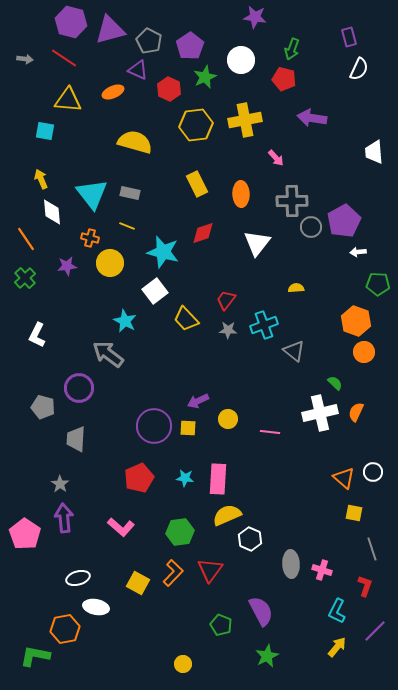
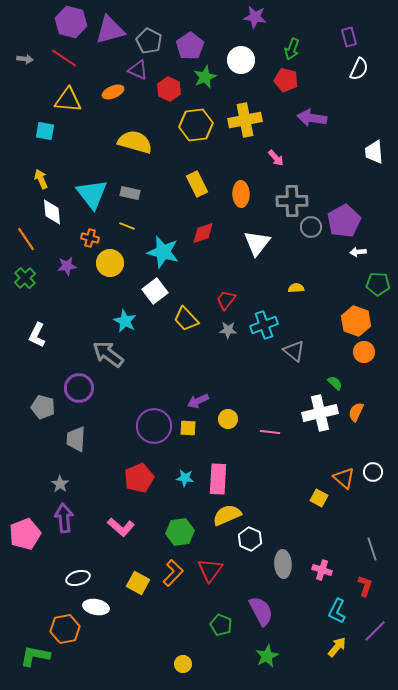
red pentagon at (284, 79): moved 2 px right, 1 px down
yellow square at (354, 513): moved 35 px left, 15 px up; rotated 18 degrees clockwise
pink pentagon at (25, 534): rotated 16 degrees clockwise
gray ellipse at (291, 564): moved 8 px left
